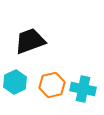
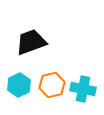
black trapezoid: moved 1 px right, 1 px down
cyan hexagon: moved 4 px right, 3 px down
